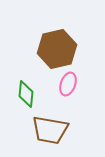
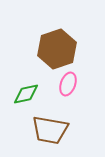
brown hexagon: rotated 6 degrees counterclockwise
green diamond: rotated 72 degrees clockwise
